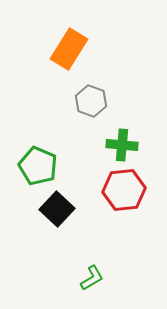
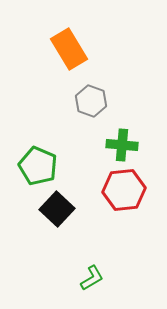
orange rectangle: rotated 63 degrees counterclockwise
